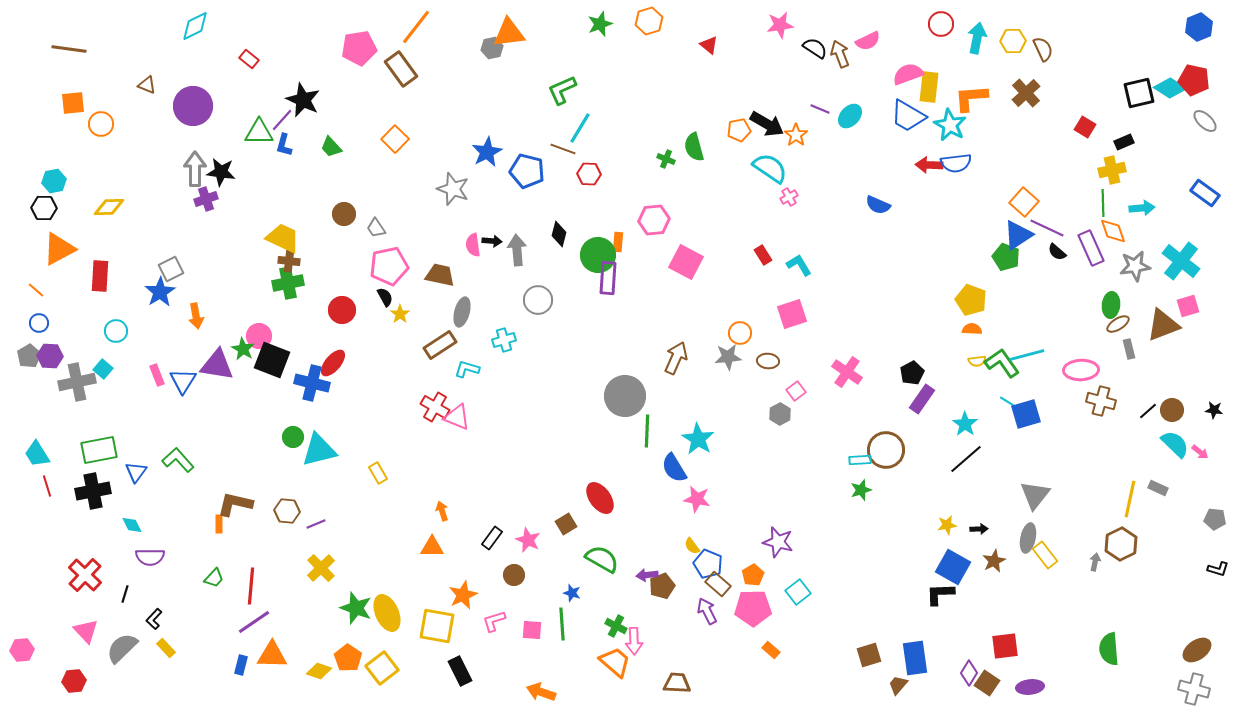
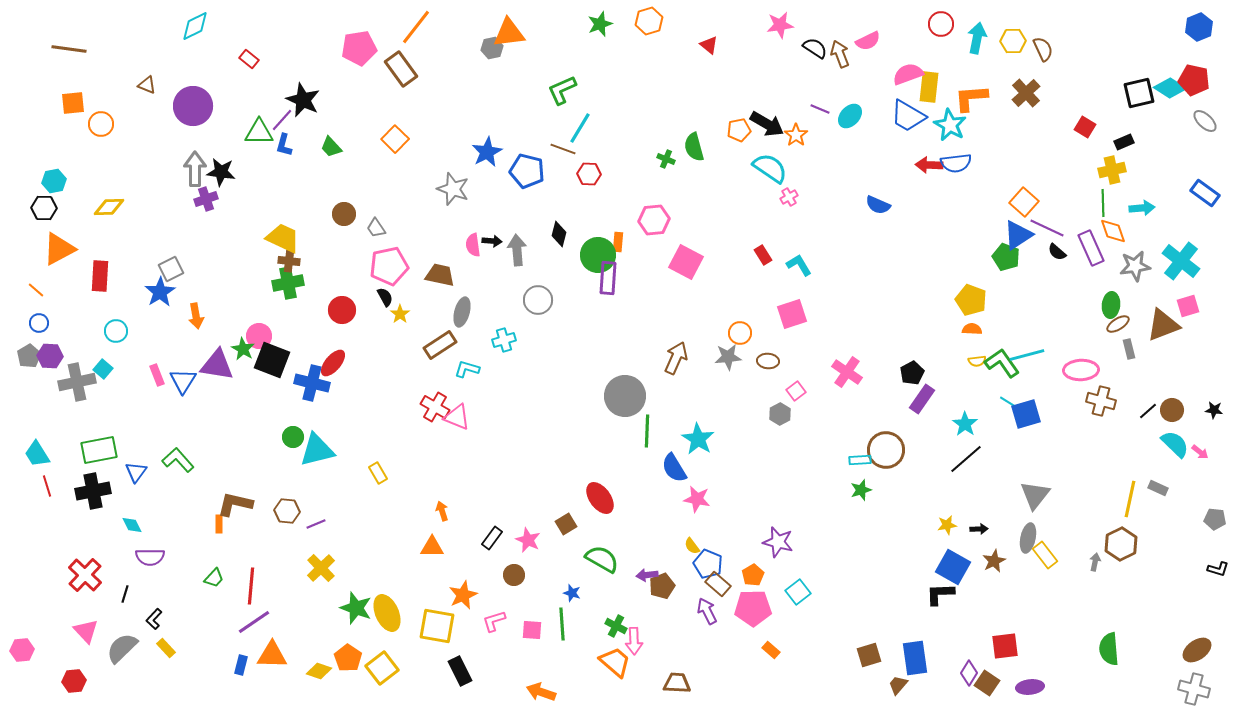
cyan triangle at (319, 450): moved 2 px left
